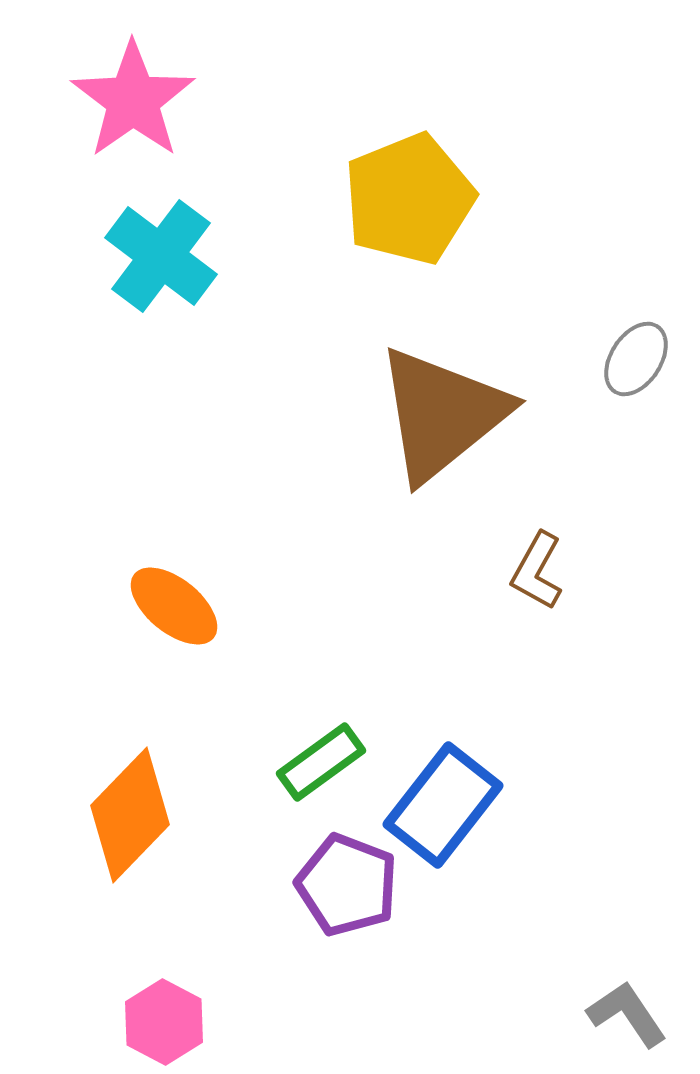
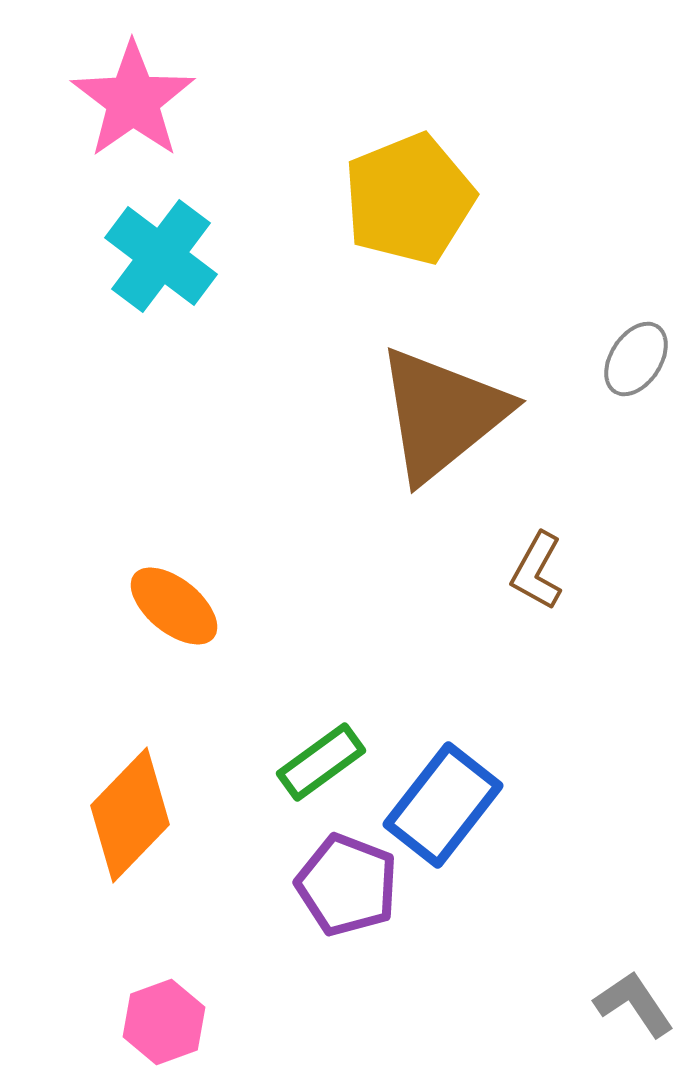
gray L-shape: moved 7 px right, 10 px up
pink hexagon: rotated 12 degrees clockwise
